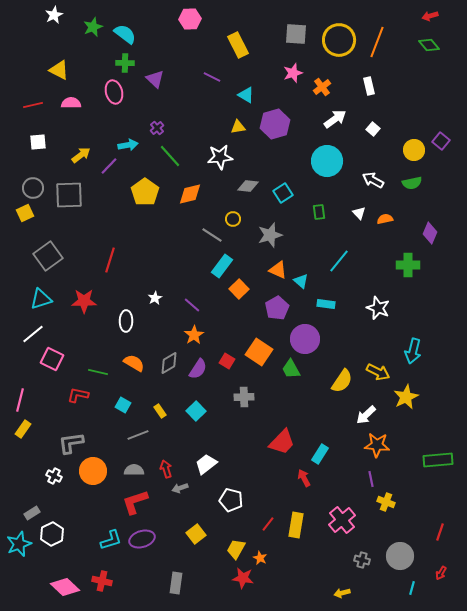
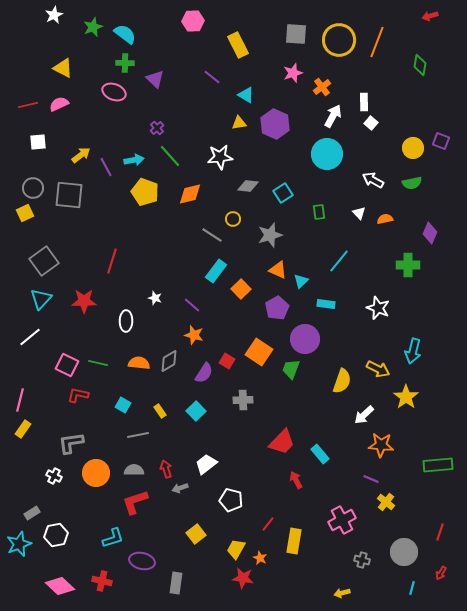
pink hexagon at (190, 19): moved 3 px right, 2 px down
green diamond at (429, 45): moved 9 px left, 20 px down; rotated 50 degrees clockwise
yellow triangle at (59, 70): moved 4 px right, 2 px up
purple line at (212, 77): rotated 12 degrees clockwise
white rectangle at (369, 86): moved 5 px left, 16 px down; rotated 12 degrees clockwise
pink ellipse at (114, 92): rotated 55 degrees counterclockwise
pink semicircle at (71, 103): moved 12 px left, 1 px down; rotated 24 degrees counterclockwise
red line at (33, 105): moved 5 px left
white arrow at (335, 119): moved 2 px left, 3 px up; rotated 25 degrees counterclockwise
purple hexagon at (275, 124): rotated 20 degrees counterclockwise
yellow triangle at (238, 127): moved 1 px right, 4 px up
white square at (373, 129): moved 2 px left, 6 px up
purple square at (441, 141): rotated 18 degrees counterclockwise
cyan arrow at (128, 145): moved 6 px right, 15 px down
yellow circle at (414, 150): moved 1 px left, 2 px up
cyan circle at (327, 161): moved 7 px up
purple line at (109, 166): moved 3 px left, 1 px down; rotated 72 degrees counterclockwise
yellow pentagon at (145, 192): rotated 16 degrees counterclockwise
gray square at (69, 195): rotated 8 degrees clockwise
gray square at (48, 256): moved 4 px left, 5 px down
red line at (110, 260): moved 2 px right, 1 px down
cyan rectangle at (222, 266): moved 6 px left, 5 px down
cyan triangle at (301, 281): rotated 35 degrees clockwise
orange square at (239, 289): moved 2 px right
white star at (155, 298): rotated 24 degrees counterclockwise
cyan triangle at (41, 299): rotated 30 degrees counterclockwise
white line at (33, 334): moved 3 px left, 3 px down
orange star at (194, 335): rotated 24 degrees counterclockwise
pink square at (52, 359): moved 15 px right, 6 px down
orange semicircle at (134, 363): moved 5 px right; rotated 25 degrees counterclockwise
gray diamond at (169, 363): moved 2 px up
purple semicircle at (198, 369): moved 6 px right, 4 px down
green trapezoid at (291, 369): rotated 50 degrees clockwise
green line at (98, 372): moved 9 px up
yellow arrow at (378, 372): moved 3 px up
yellow semicircle at (342, 381): rotated 15 degrees counterclockwise
gray cross at (244, 397): moved 1 px left, 3 px down
yellow star at (406, 397): rotated 10 degrees counterclockwise
white arrow at (366, 415): moved 2 px left
gray line at (138, 435): rotated 10 degrees clockwise
orange star at (377, 445): moved 4 px right
cyan rectangle at (320, 454): rotated 72 degrees counterclockwise
green rectangle at (438, 460): moved 5 px down
orange circle at (93, 471): moved 3 px right, 2 px down
red arrow at (304, 478): moved 8 px left, 2 px down
purple line at (371, 479): rotated 56 degrees counterclockwise
yellow cross at (386, 502): rotated 18 degrees clockwise
pink cross at (342, 520): rotated 12 degrees clockwise
yellow rectangle at (296, 525): moved 2 px left, 16 px down
white hexagon at (52, 534): moved 4 px right, 1 px down; rotated 15 degrees clockwise
purple ellipse at (142, 539): moved 22 px down; rotated 30 degrees clockwise
cyan L-shape at (111, 540): moved 2 px right, 2 px up
gray circle at (400, 556): moved 4 px right, 4 px up
pink diamond at (65, 587): moved 5 px left, 1 px up
